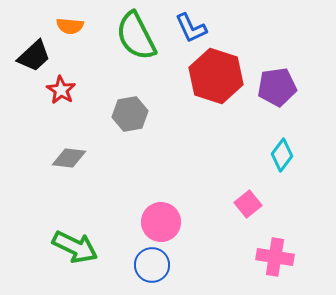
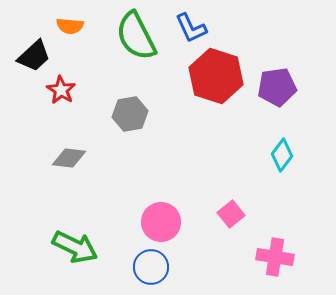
pink square: moved 17 px left, 10 px down
blue circle: moved 1 px left, 2 px down
